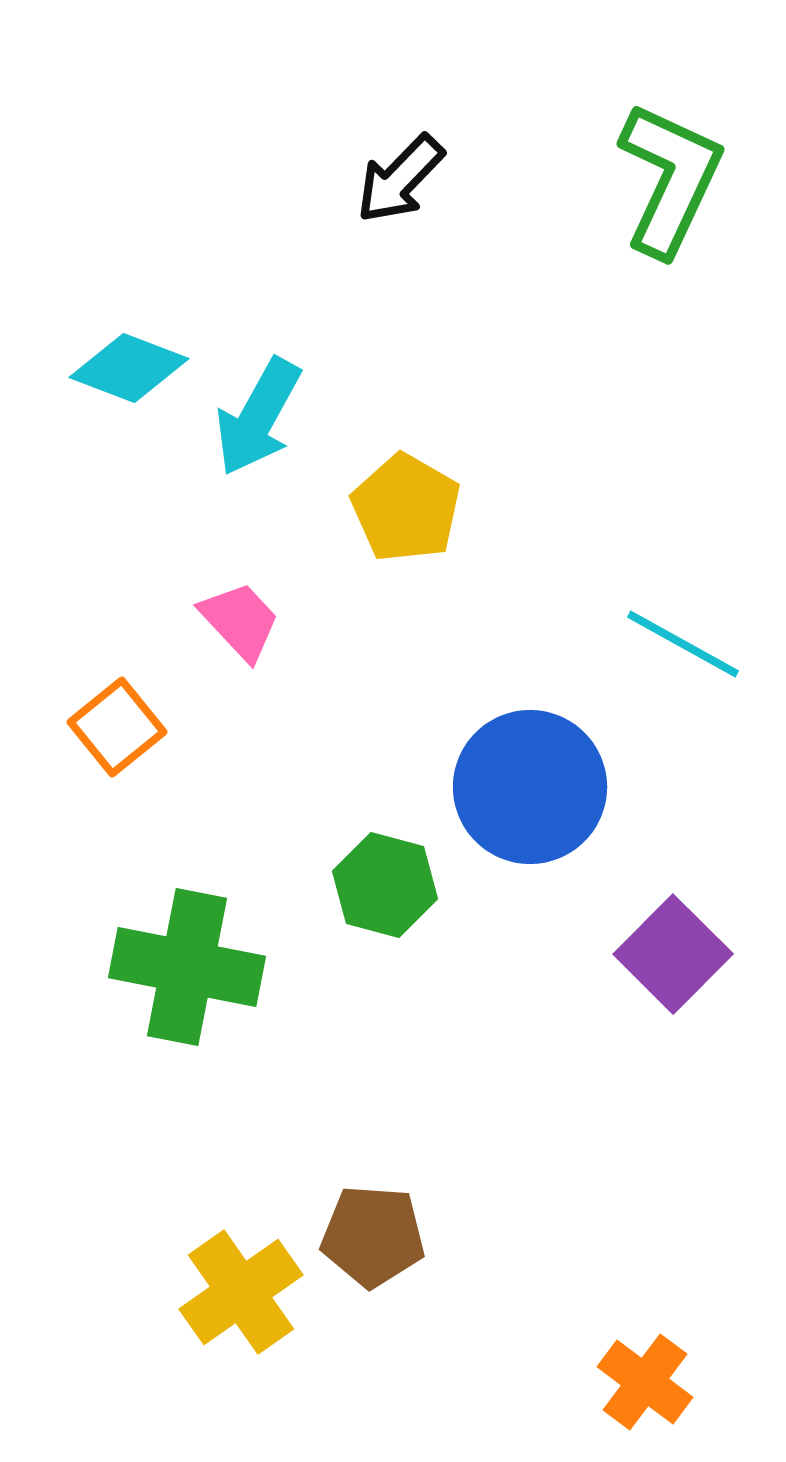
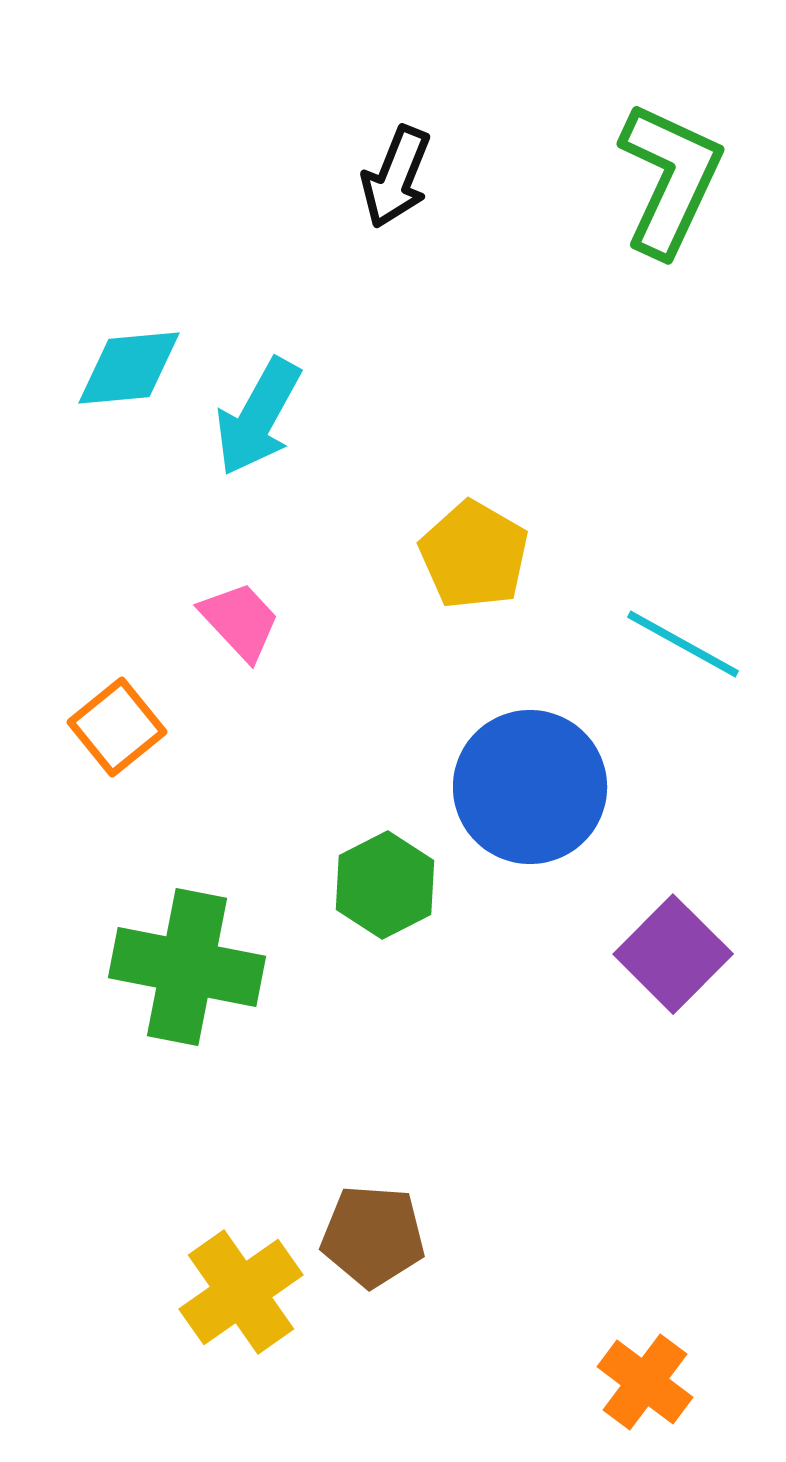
black arrow: moved 4 px left, 2 px up; rotated 22 degrees counterclockwise
cyan diamond: rotated 26 degrees counterclockwise
yellow pentagon: moved 68 px right, 47 px down
green hexagon: rotated 18 degrees clockwise
